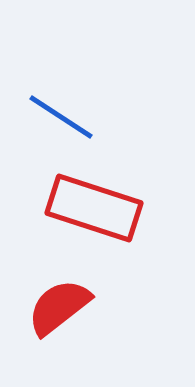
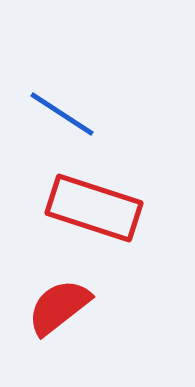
blue line: moved 1 px right, 3 px up
